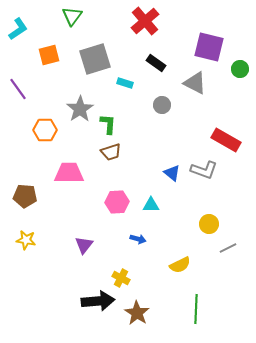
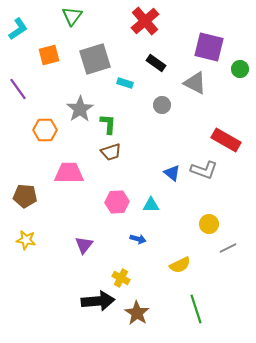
green line: rotated 20 degrees counterclockwise
